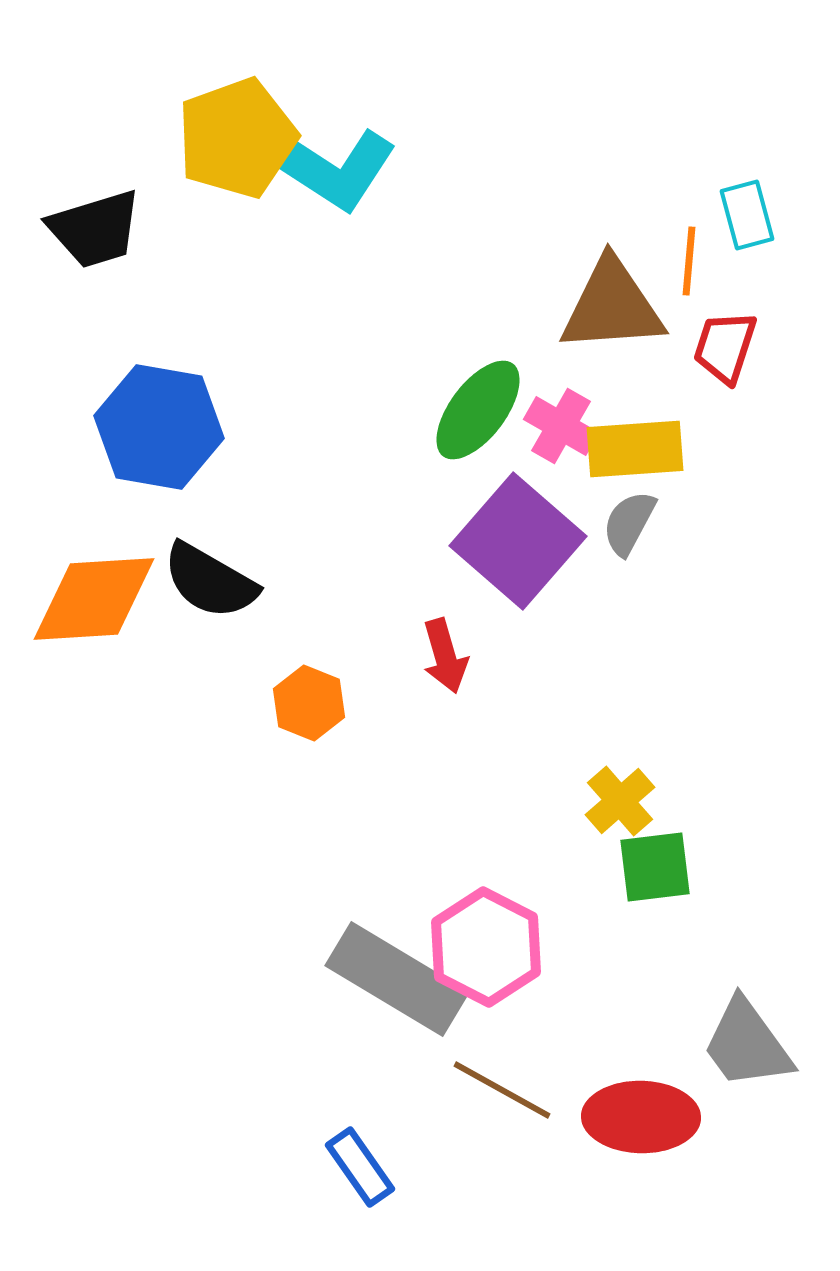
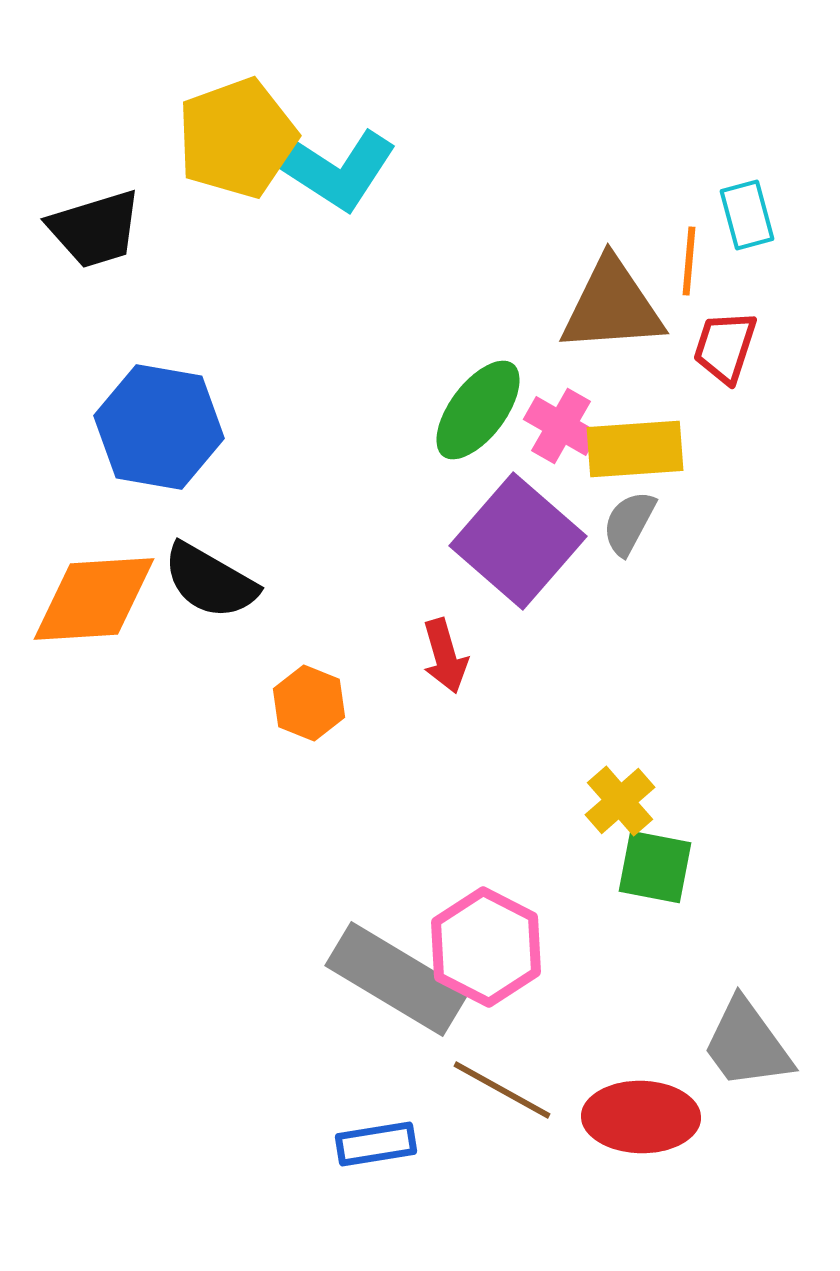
green square: rotated 18 degrees clockwise
blue rectangle: moved 16 px right, 23 px up; rotated 64 degrees counterclockwise
